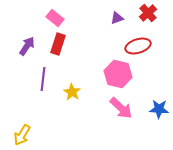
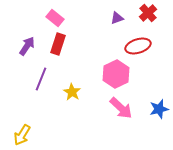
pink hexagon: moved 2 px left; rotated 20 degrees clockwise
purple line: moved 2 px left; rotated 15 degrees clockwise
blue star: rotated 18 degrees counterclockwise
